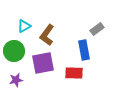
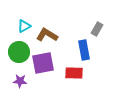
gray rectangle: rotated 24 degrees counterclockwise
brown L-shape: rotated 85 degrees clockwise
green circle: moved 5 px right, 1 px down
purple star: moved 4 px right, 1 px down; rotated 16 degrees clockwise
